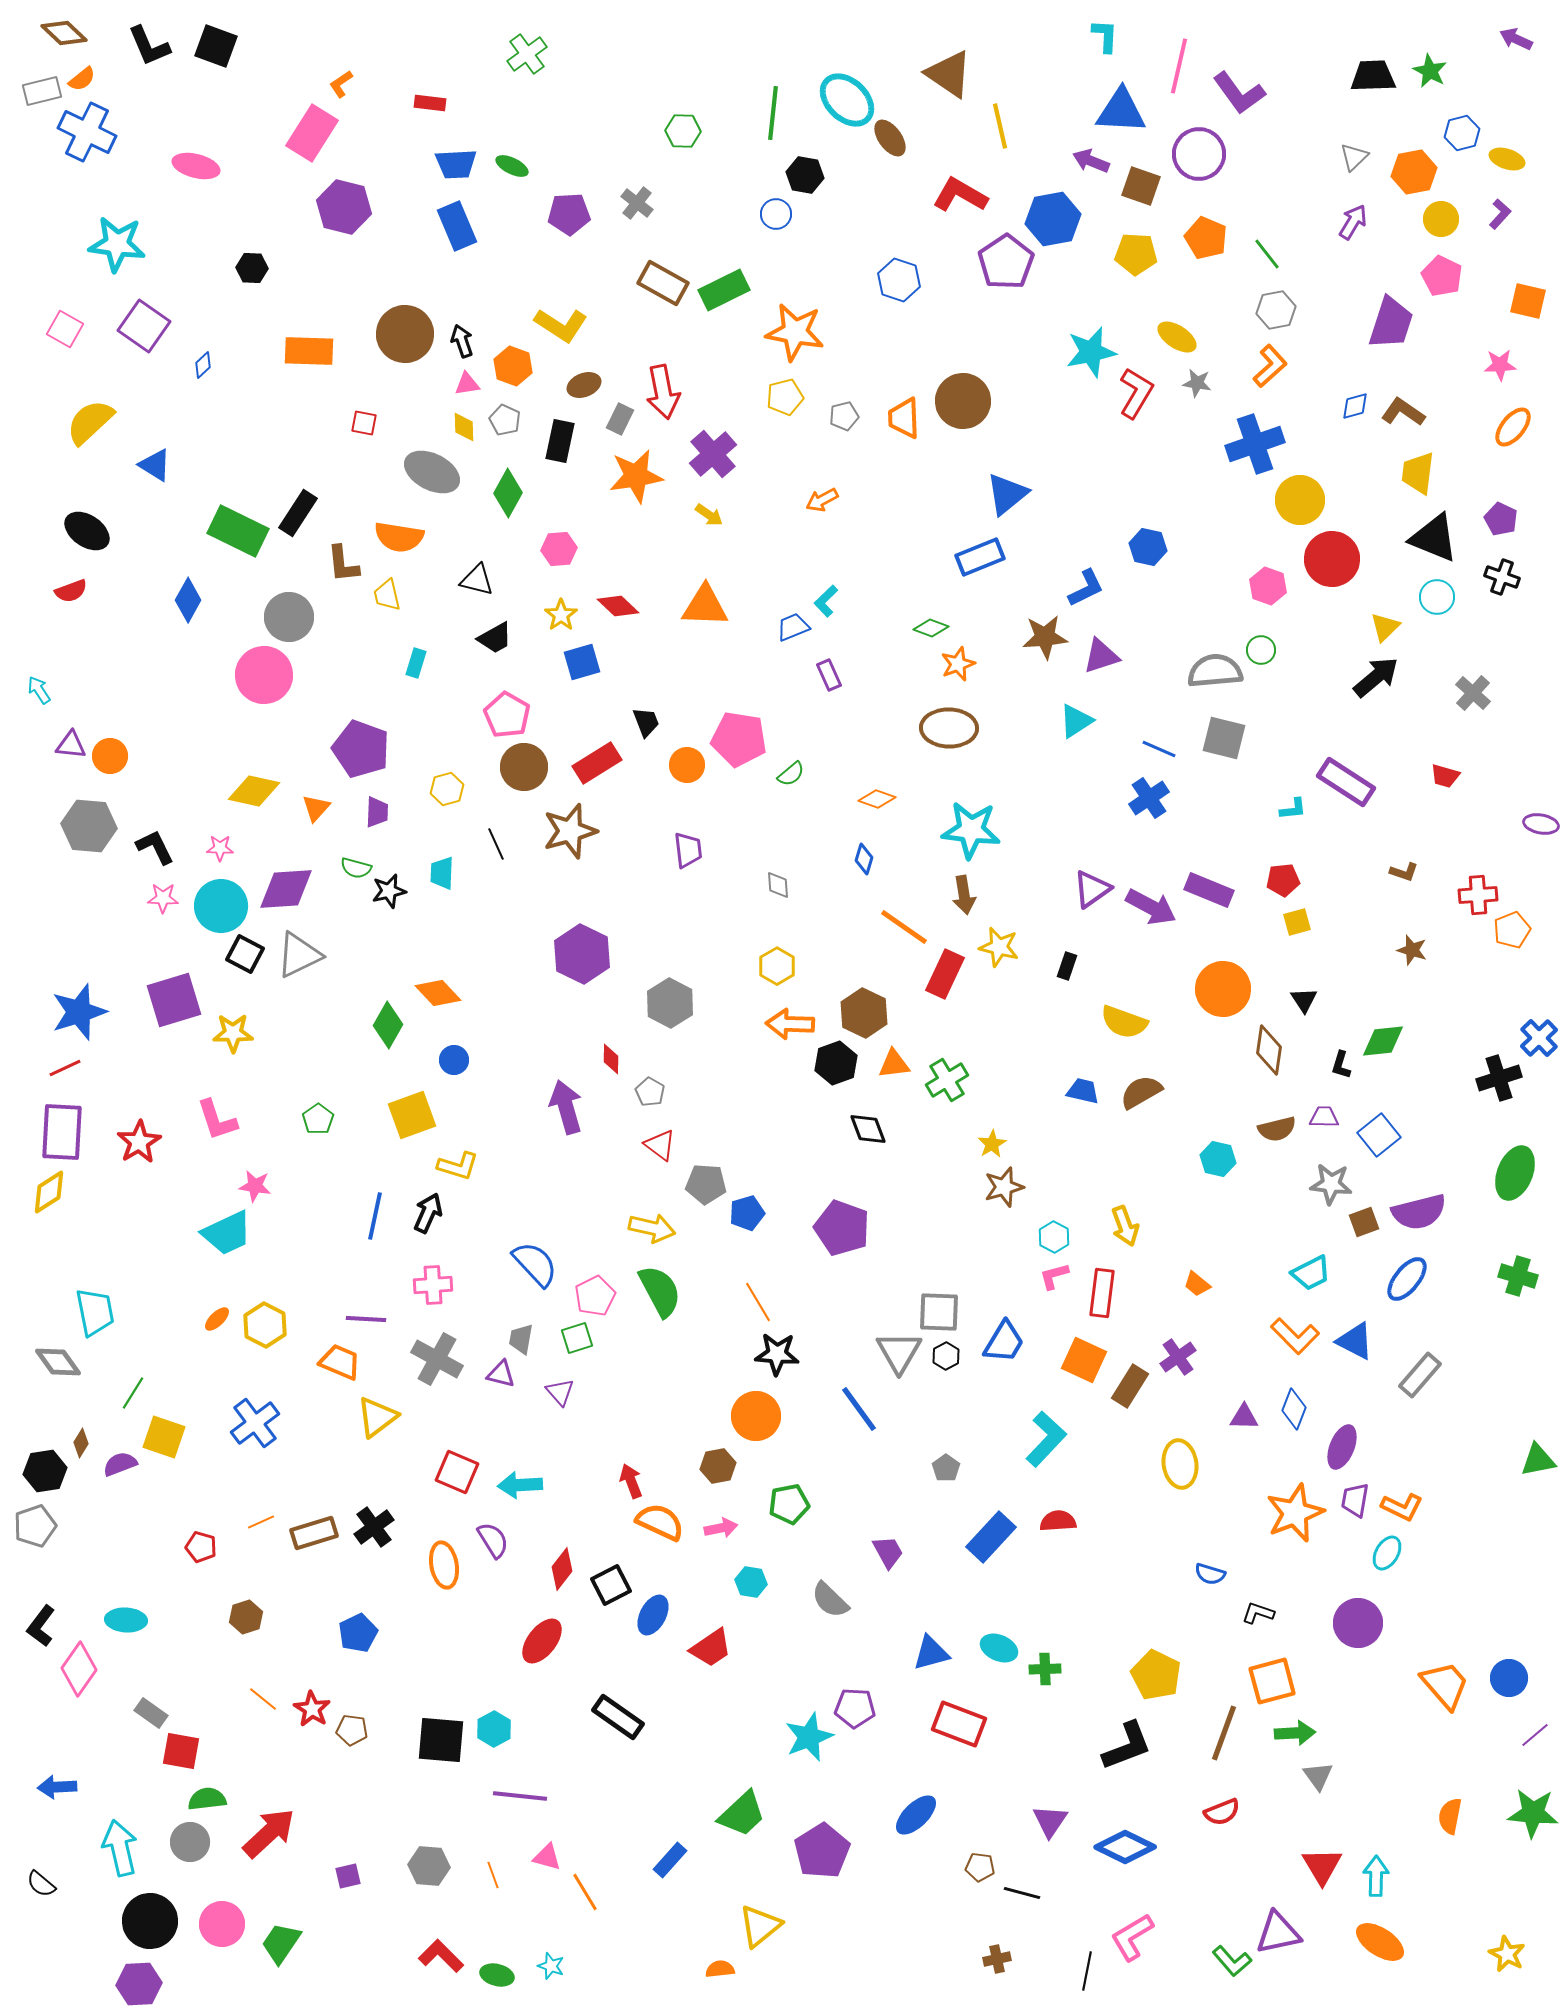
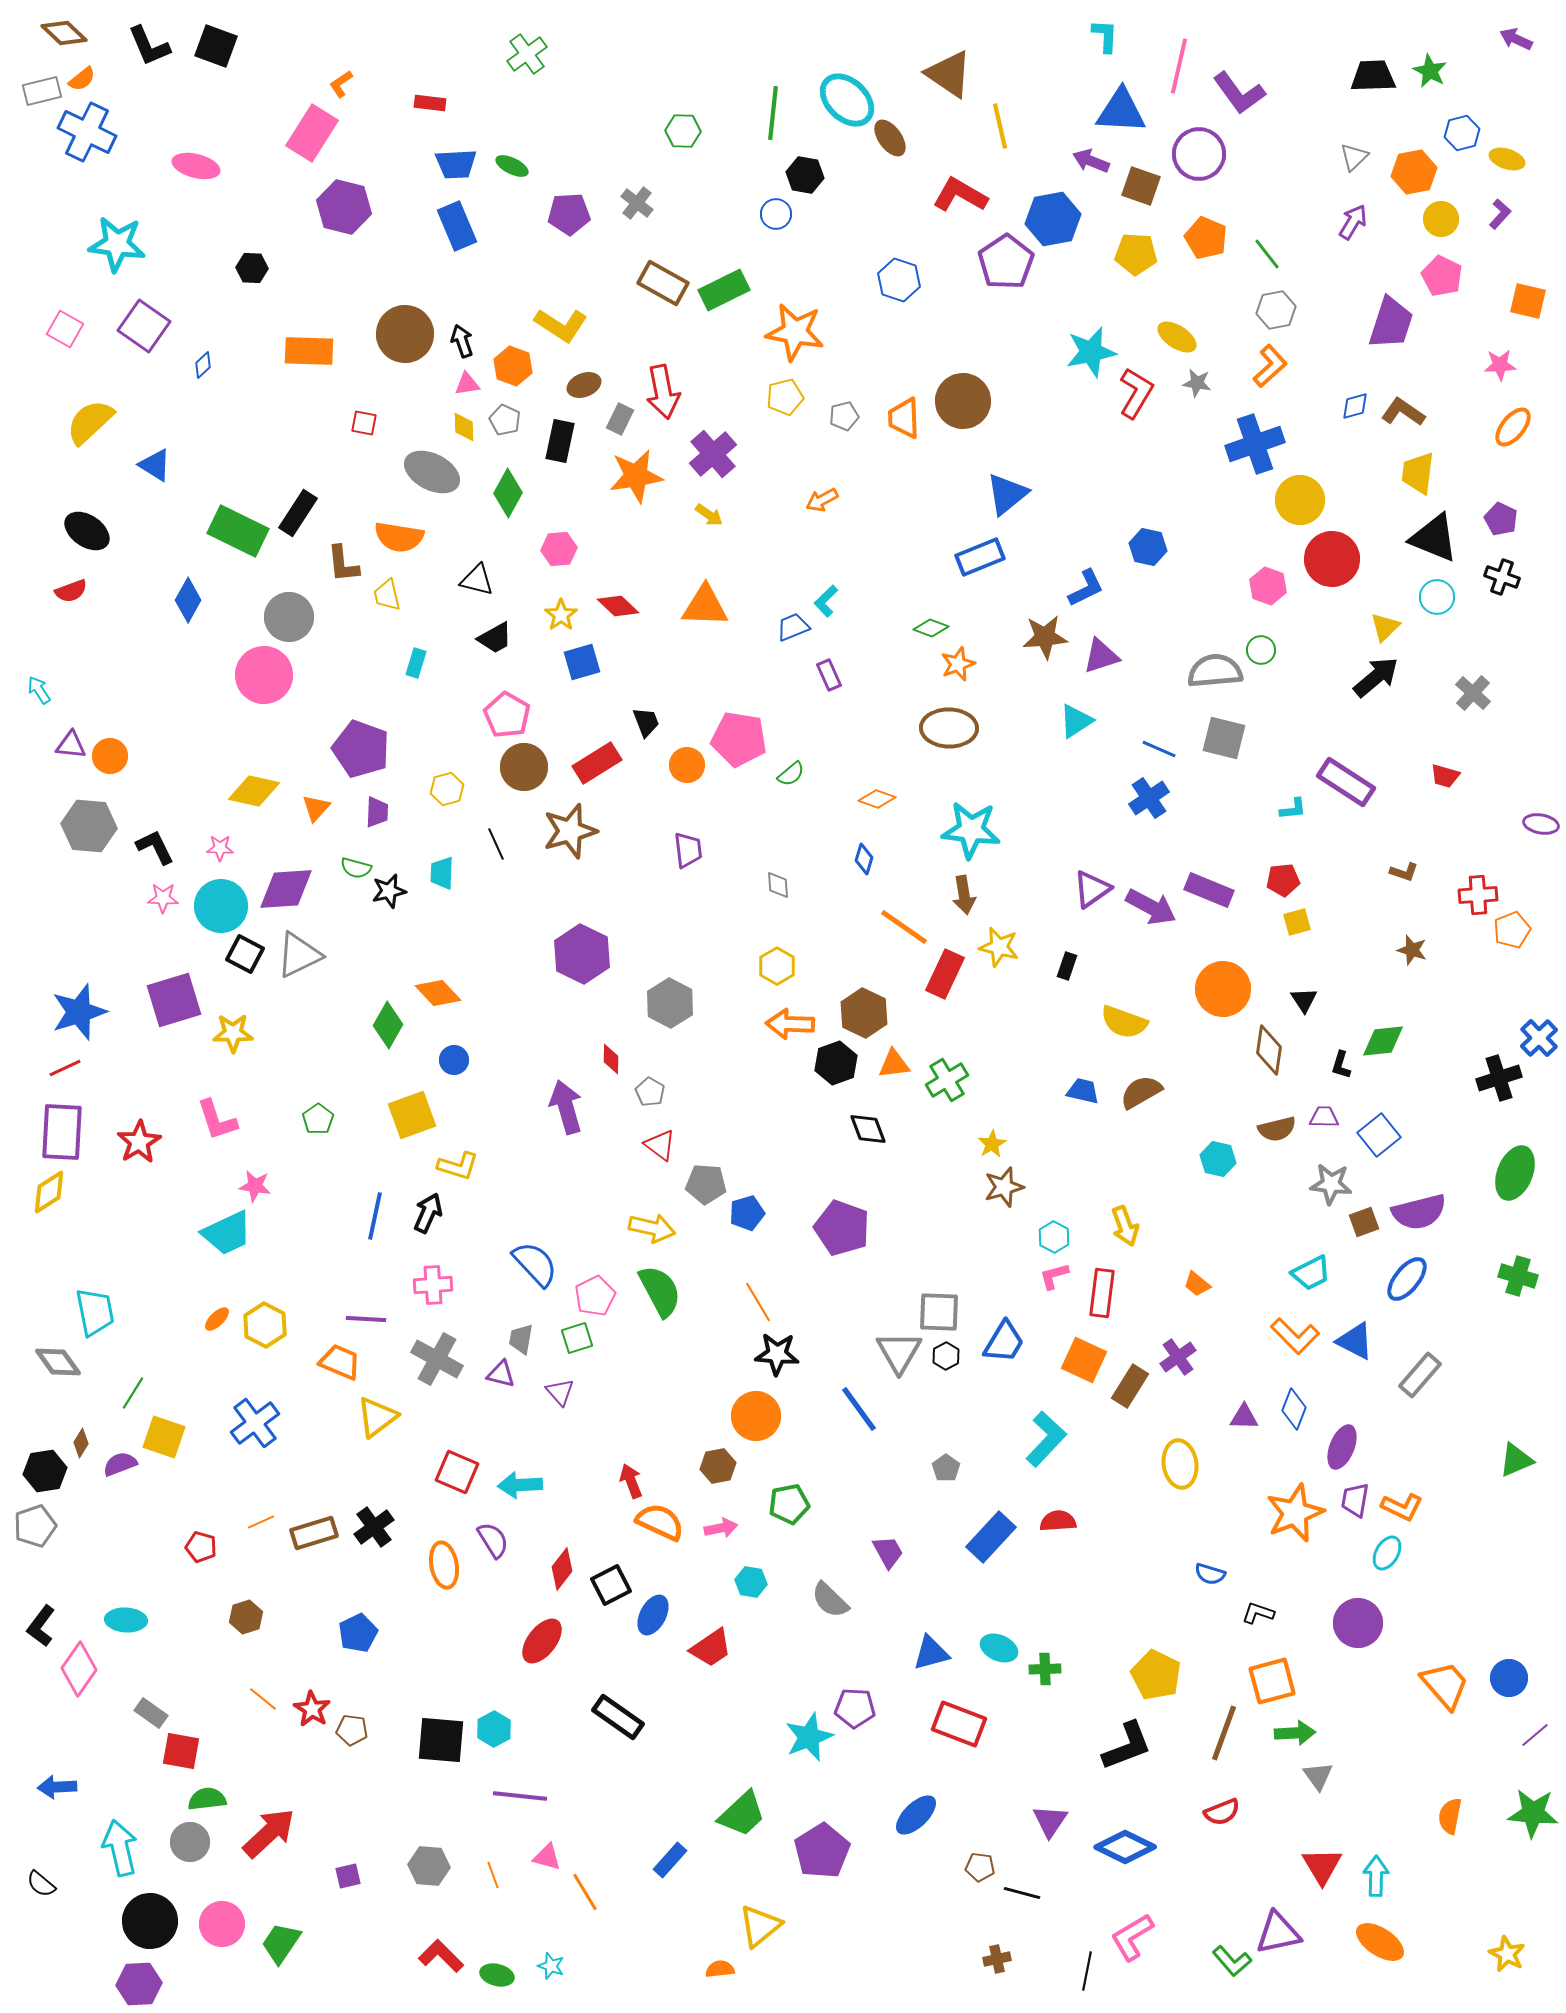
green triangle at (1538, 1460): moved 22 px left; rotated 12 degrees counterclockwise
